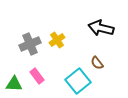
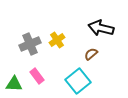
brown semicircle: moved 6 px left, 9 px up; rotated 88 degrees clockwise
